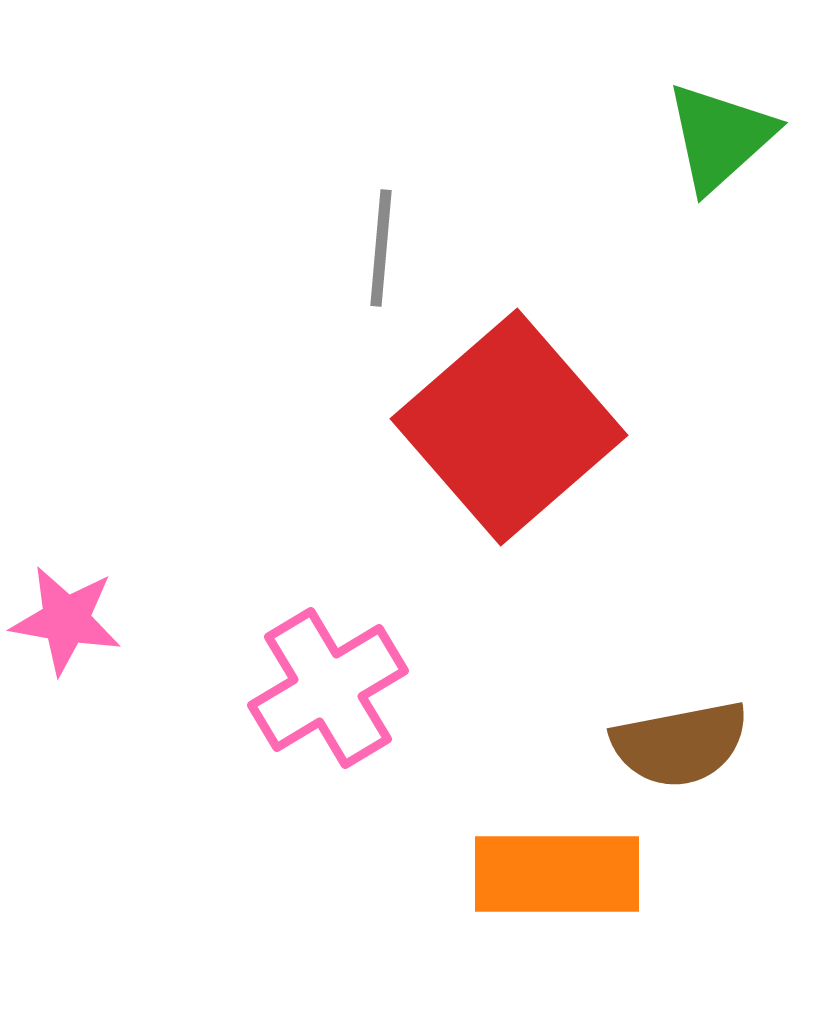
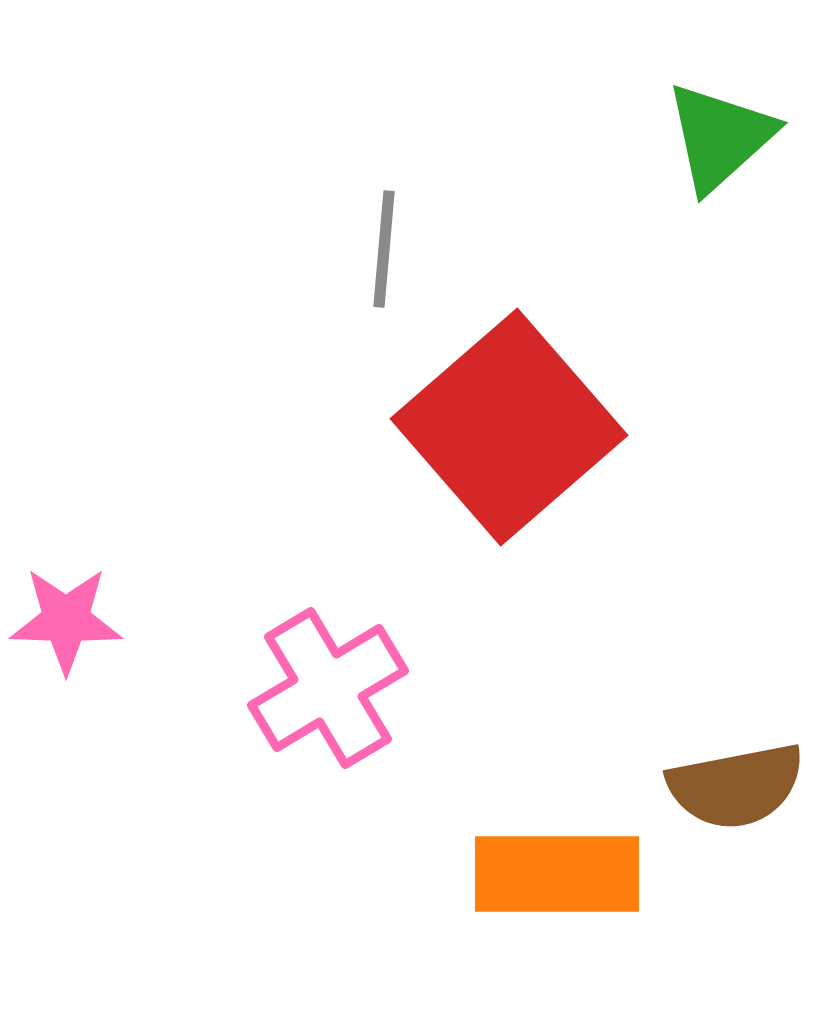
gray line: moved 3 px right, 1 px down
pink star: rotated 8 degrees counterclockwise
brown semicircle: moved 56 px right, 42 px down
